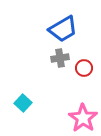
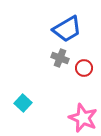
blue trapezoid: moved 4 px right
gray cross: rotated 30 degrees clockwise
pink star: rotated 12 degrees counterclockwise
